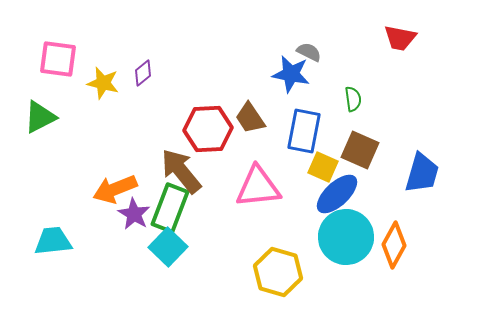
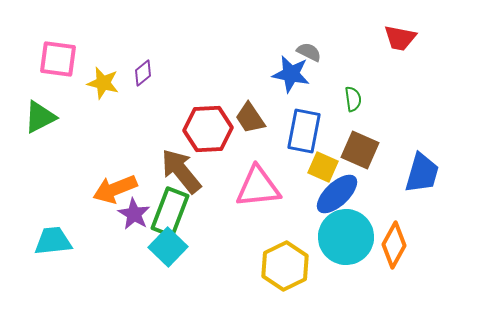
green rectangle: moved 4 px down
yellow hexagon: moved 7 px right, 6 px up; rotated 18 degrees clockwise
